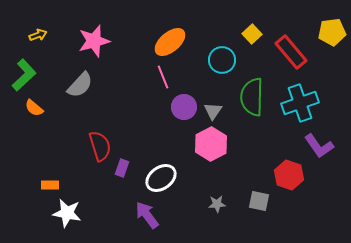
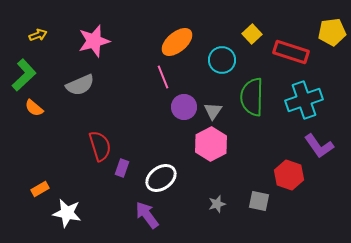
orange ellipse: moved 7 px right
red rectangle: rotated 32 degrees counterclockwise
gray semicircle: rotated 24 degrees clockwise
cyan cross: moved 4 px right, 3 px up
orange rectangle: moved 10 px left, 4 px down; rotated 30 degrees counterclockwise
gray star: rotated 12 degrees counterclockwise
